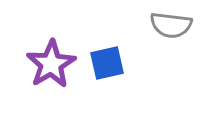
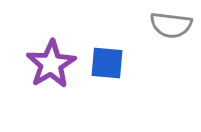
blue square: rotated 18 degrees clockwise
